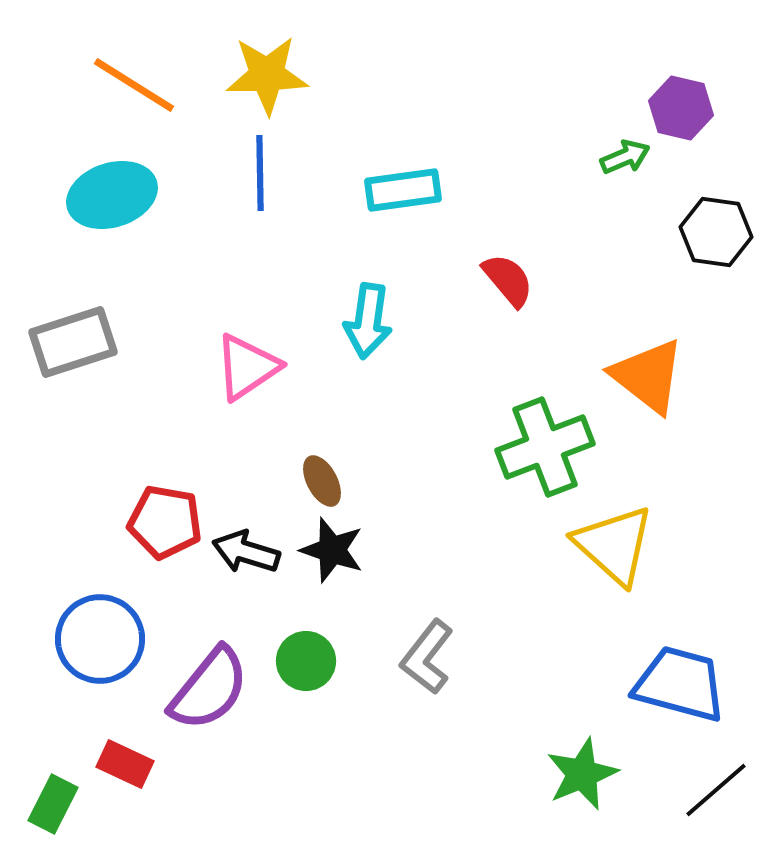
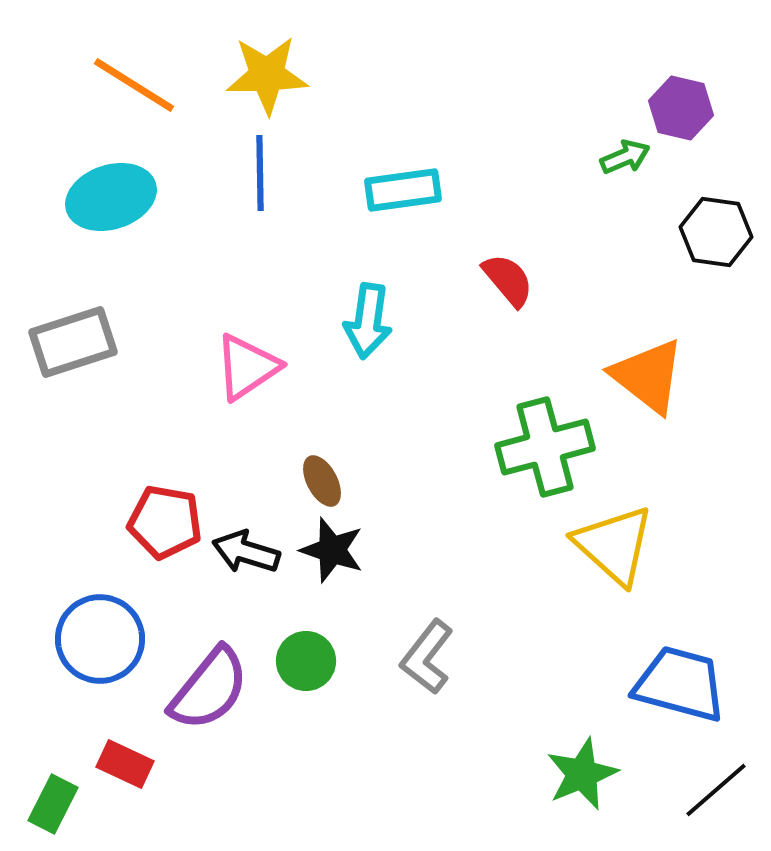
cyan ellipse: moved 1 px left, 2 px down
green cross: rotated 6 degrees clockwise
